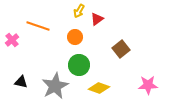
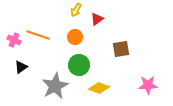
yellow arrow: moved 3 px left, 1 px up
orange line: moved 9 px down
pink cross: moved 2 px right; rotated 24 degrees counterclockwise
brown square: rotated 30 degrees clockwise
black triangle: moved 15 px up; rotated 48 degrees counterclockwise
